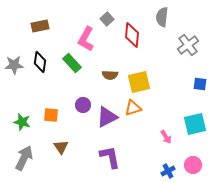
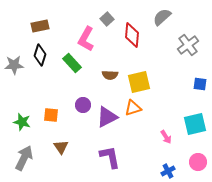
gray semicircle: rotated 42 degrees clockwise
black diamond: moved 7 px up; rotated 10 degrees clockwise
pink circle: moved 5 px right, 3 px up
